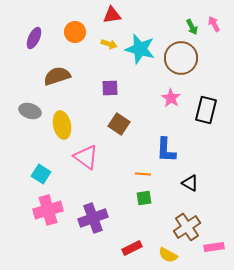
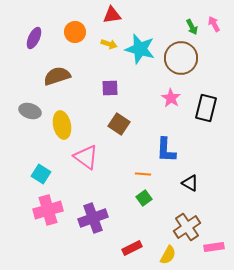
black rectangle: moved 2 px up
green square: rotated 28 degrees counterclockwise
yellow semicircle: rotated 90 degrees counterclockwise
